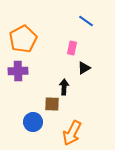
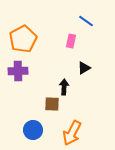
pink rectangle: moved 1 px left, 7 px up
blue circle: moved 8 px down
